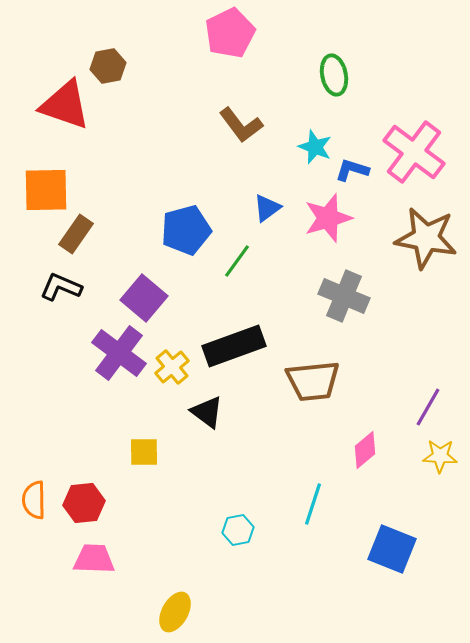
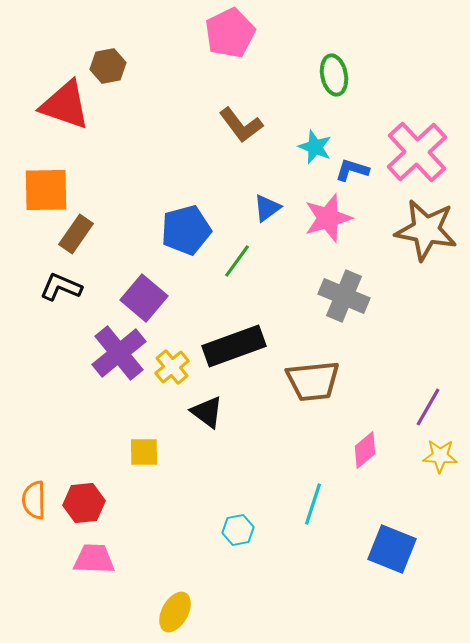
pink cross: moved 3 px right; rotated 10 degrees clockwise
brown star: moved 8 px up
purple cross: rotated 14 degrees clockwise
